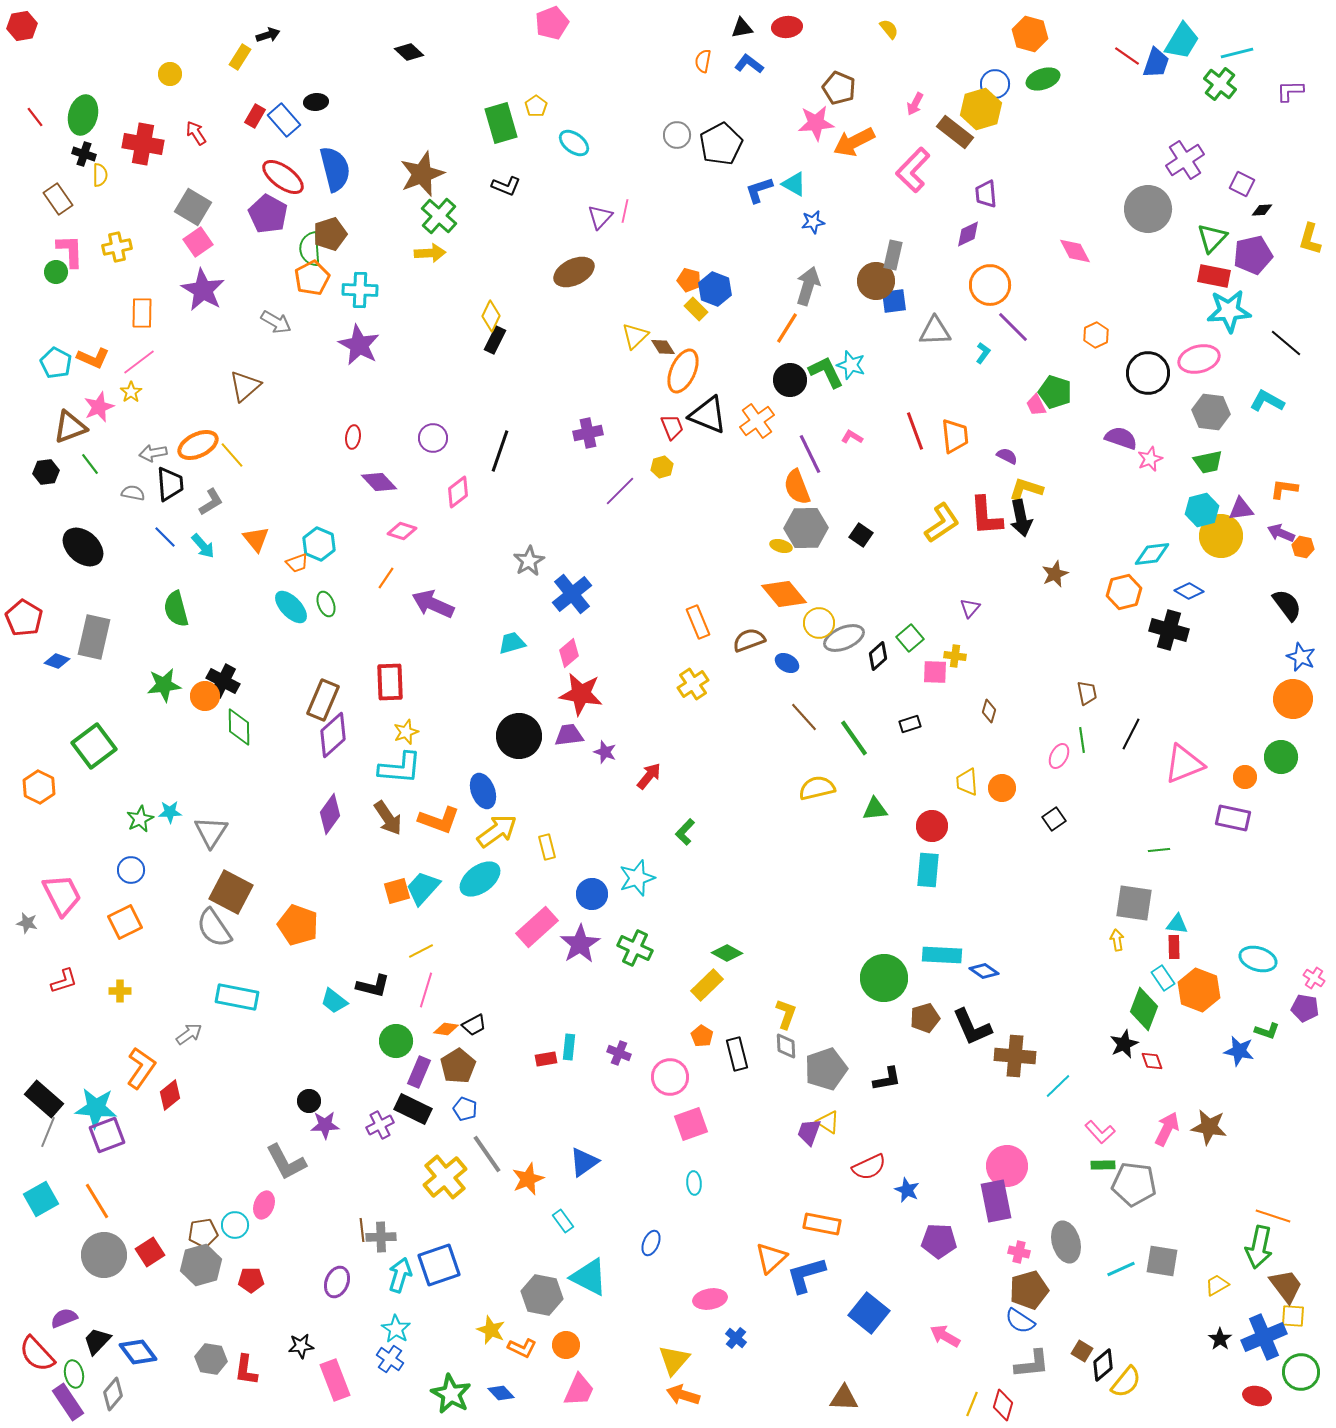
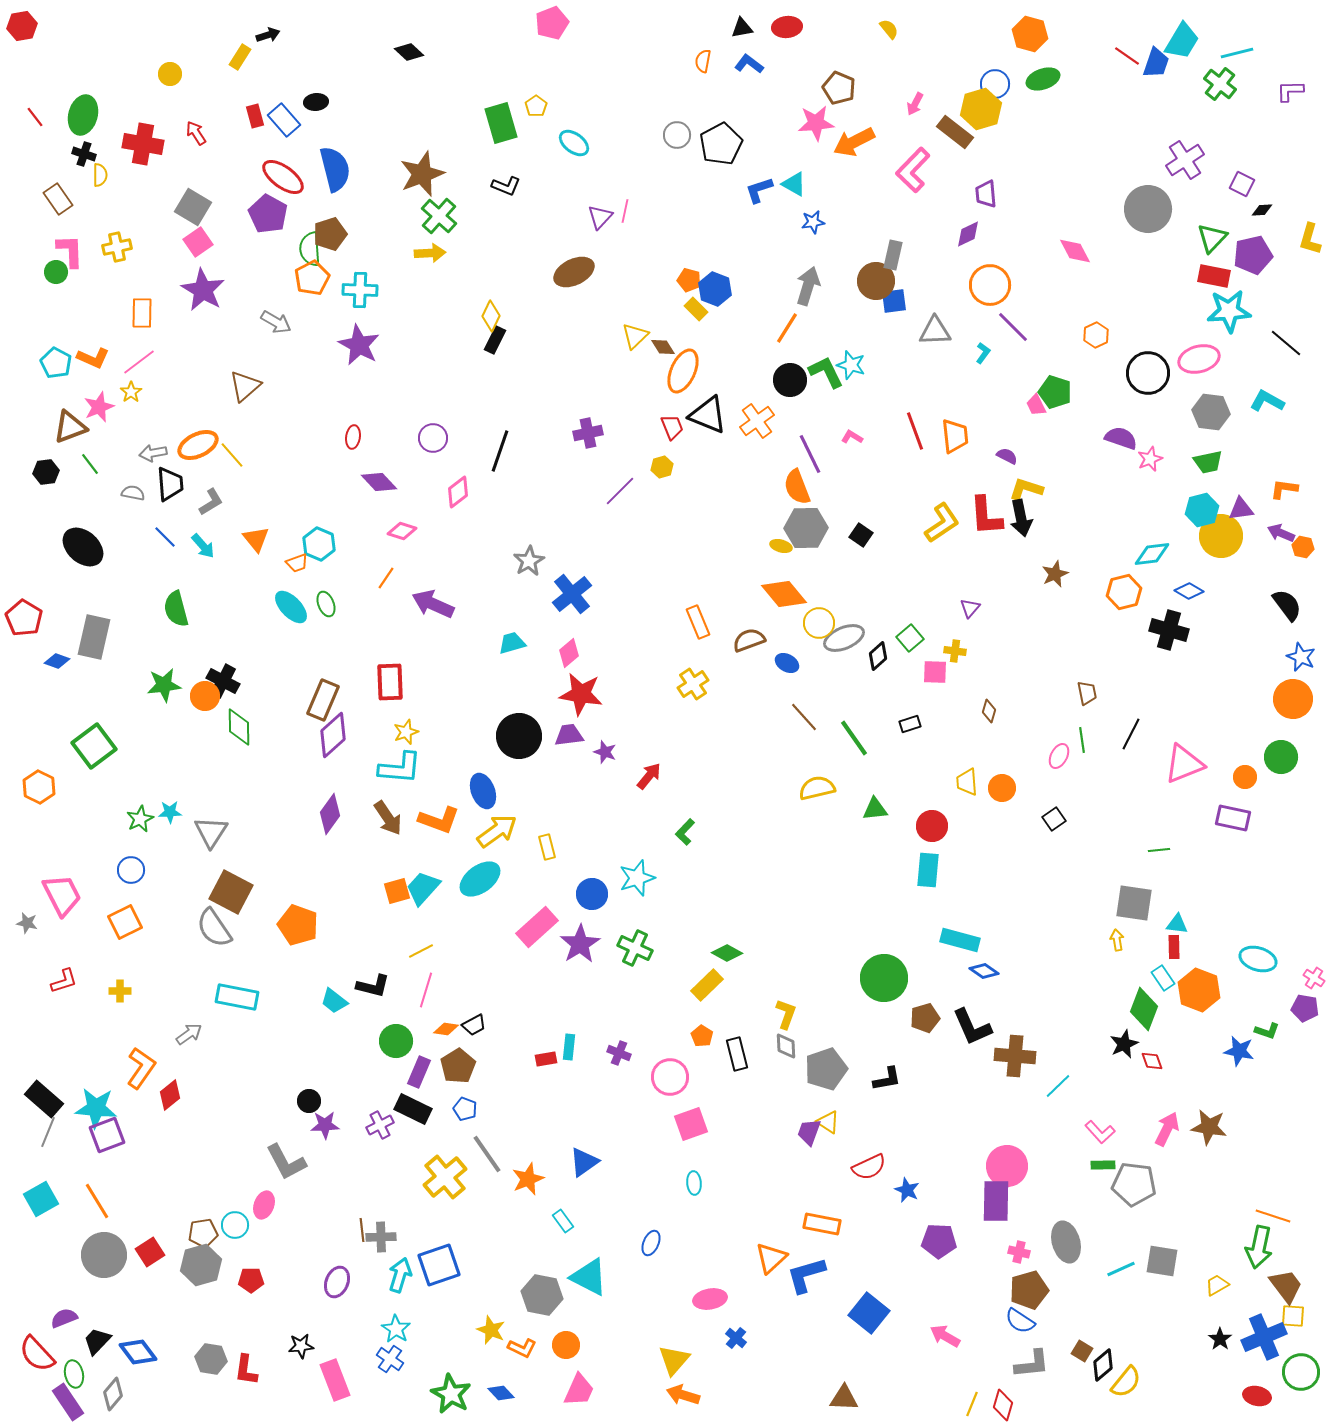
red rectangle at (255, 116): rotated 45 degrees counterclockwise
yellow cross at (955, 656): moved 5 px up
cyan rectangle at (942, 955): moved 18 px right, 15 px up; rotated 12 degrees clockwise
purple rectangle at (996, 1201): rotated 12 degrees clockwise
